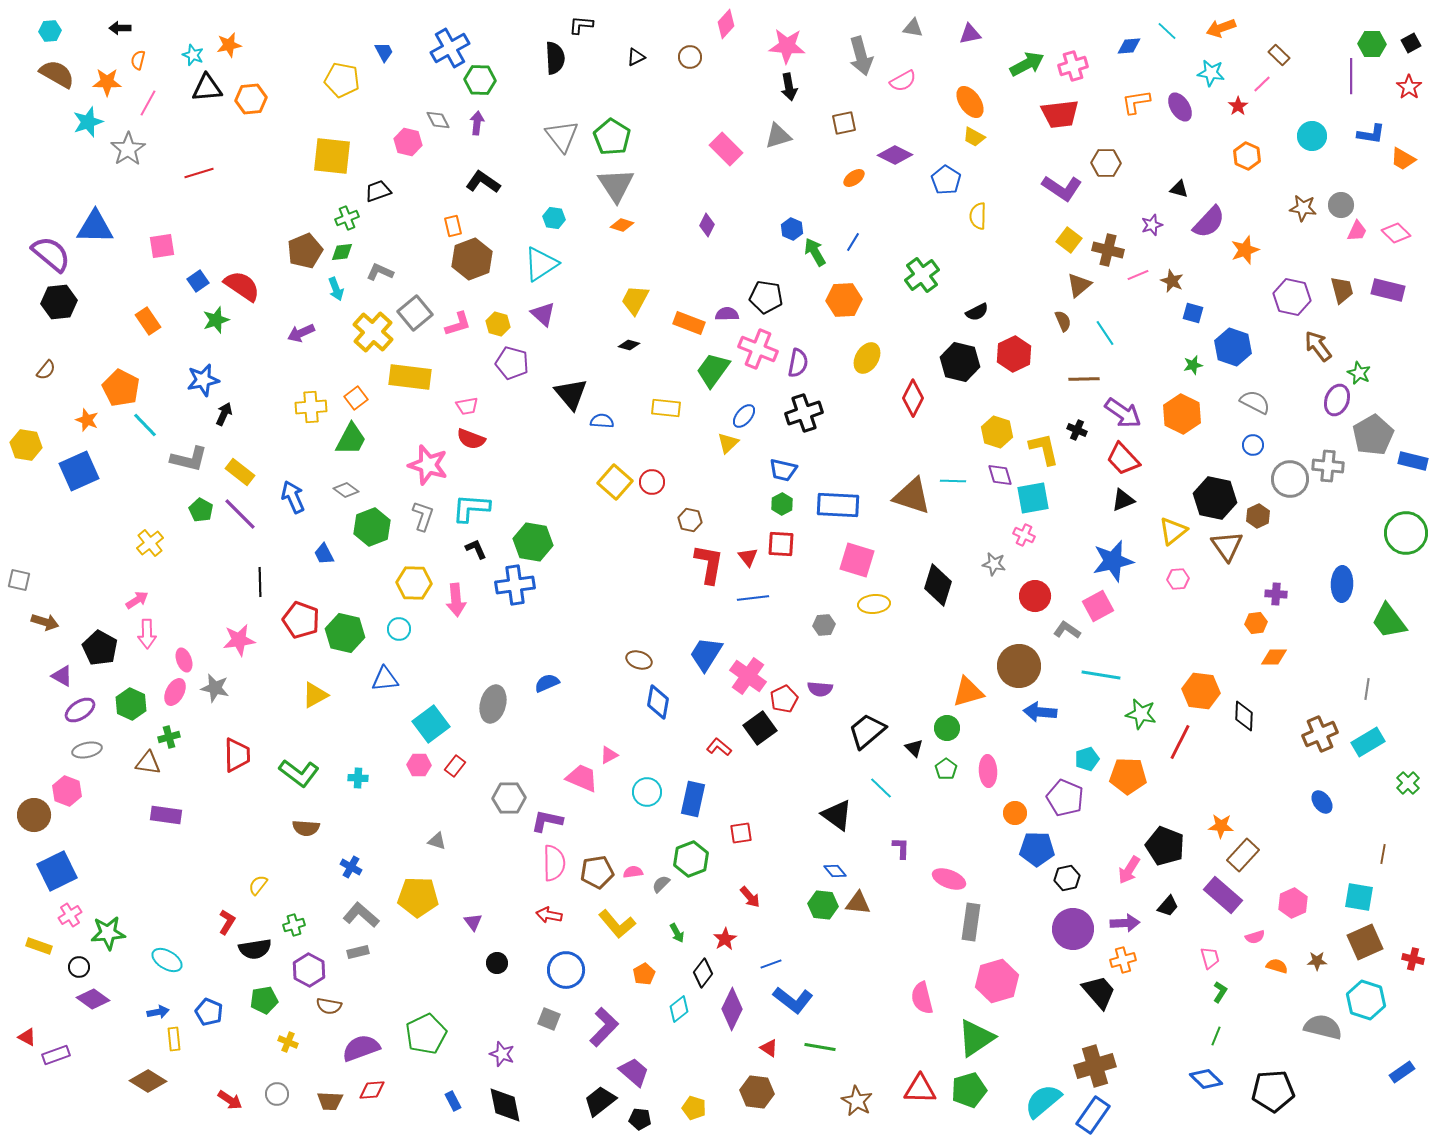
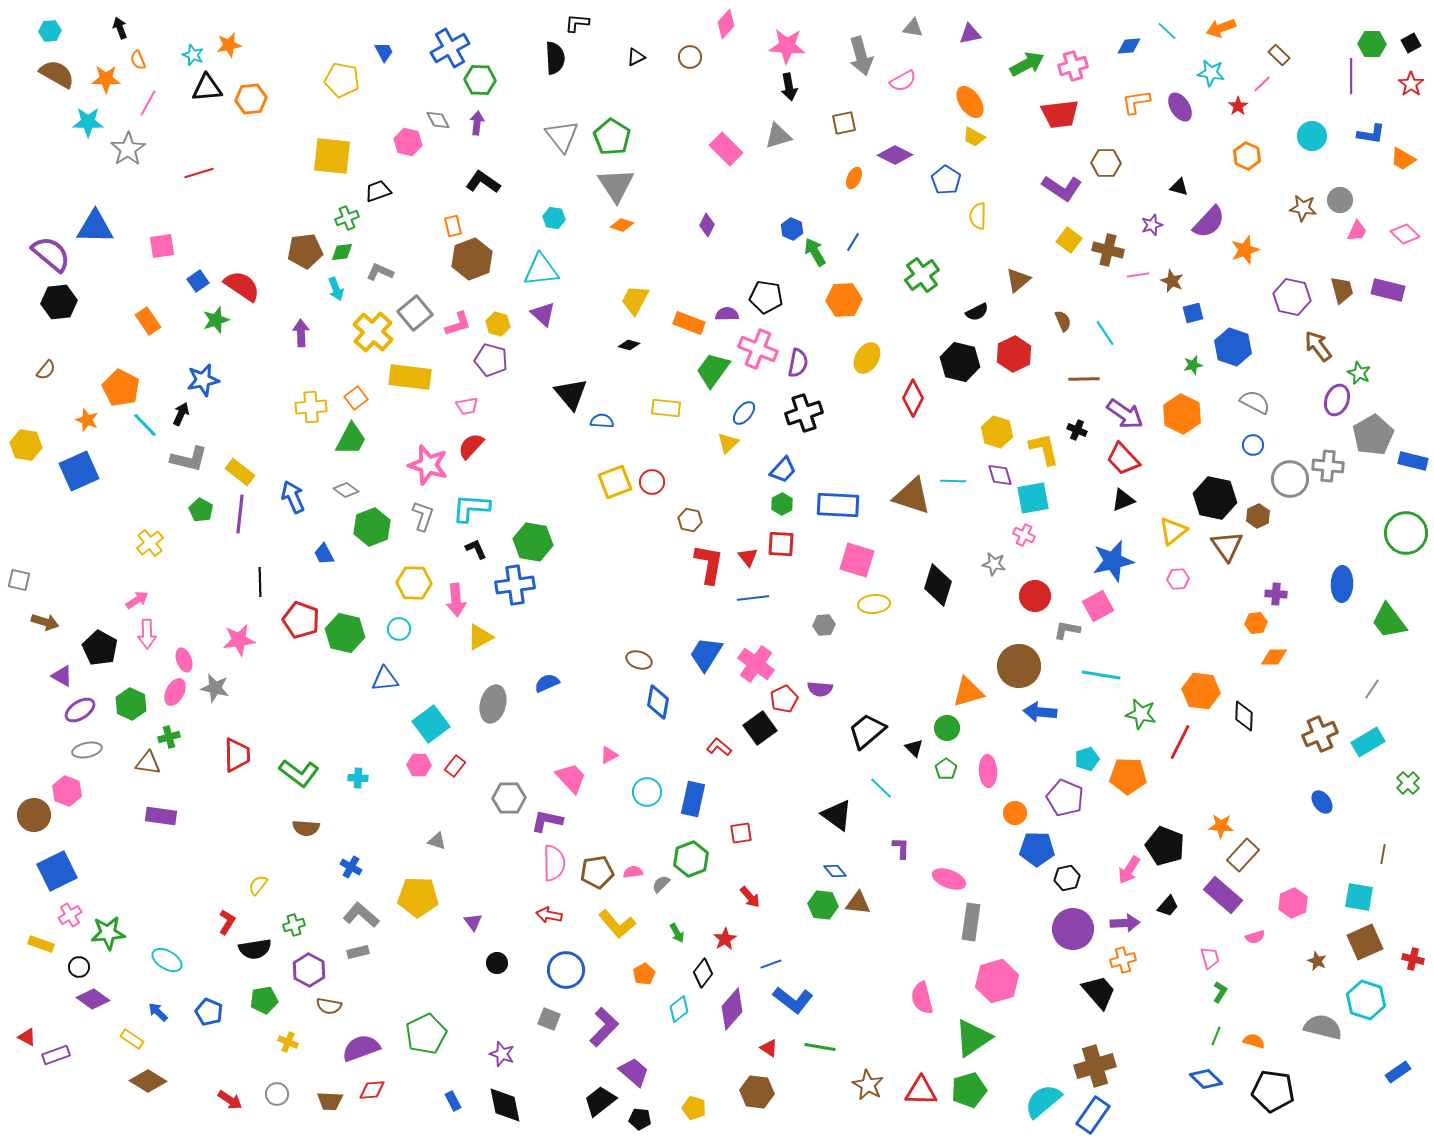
black L-shape at (581, 25): moved 4 px left, 2 px up
black arrow at (120, 28): rotated 70 degrees clockwise
orange semicircle at (138, 60): rotated 36 degrees counterclockwise
orange star at (107, 82): moved 1 px left, 3 px up
red star at (1409, 87): moved 2 px right, 3 px up
cyan star at (88, 122): rotated 20 degrees clockwise
orange ellipse at (854, 178): rotated 30 degrees counterclockwise
black triangle at (1179, 189): moved 2 px up
gray circle at (1341, 205): moved 1 px left, 5 px up
pink diamond at (1396, 233): moved 9 px right, 1 px down
brown pentagon at (305, 251): rotated 16 degrees clockwise
cyan triangle at (541, 264): moved 6 px down; rotated 27 degrees clockwise
pink line at (1138, 275): rotated 15 degrees clockwise
brown triangle at (1079, 285): moved 61 px left, 5 px up
blue square at (1193, 313): rotated 30 degrees counterclockwise
purple arrow at (301, 333): rotated 112 degrees clockwise
purple pentagon at (512, 363): moved 21 px left, 3 px up
purple arrow at (1123, 413): moved 2 px right, 1 px down
black arrow at (224, 414): moved 43 px left
blue ellipse at (744, 416): moved 3 px up
red semicircle at (471, 439): moved 7 px down; rotated 112 degrees clockwise
blue trapezoid at (783, 470): rotated 60 degrees counterclockwise
yellow square at (615, 482): rotated 28 degrees clockwise
purple line at (240, 514): rotated 51 degrees clockwise
gray L-shape at (1067, 630): rotated 24 degrees counterclockwise
pink cross at (748, 676): moved 8 px right, 12 px up
gray line at (1367, 689): moved 5 px right; rotated 25 degrees clockwise
yellow triangle at (315, 695): moved 165 px right, 58 px up
pink trapezoid at (582, 778): moved 11 px left; rotated 24 degrees clockwise
purple rectangle at (166, 815): moved 5 px left, 1 px down
yellow rectangle at (39, 946): moved 2 px right, 2 px up
brown star at (1317, 961): rotated 24 degrees clockwise
orange semicircle at (1277, 966): moved 23 px left, 75 px down
purple diamond at (732, 1009): rotated 15 degrees clockwise
blue arrow at (158, 1012): rotated 125 degrees counterclockwise
green triangle at (976, 1038): moved 3 px left
yellow rectangle at (174, 1039): moved 42 px left; rotated 50 degrees counterclockwise
blue rectangle at (1402, 1072): moved 4 px left
red triangle at (920, 1089): moved 1 px right, 2 px down
black pentagon at (1273, 1091): rotated 12 degrees clockwise
brown star at (857, 1101): moved 11 px right, 16 px up
